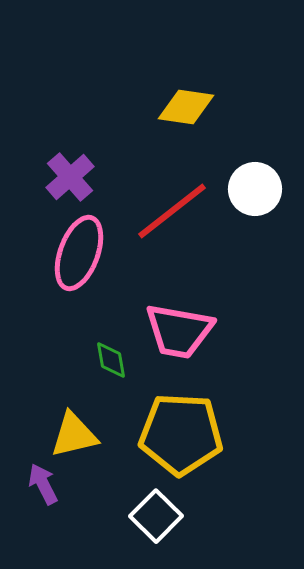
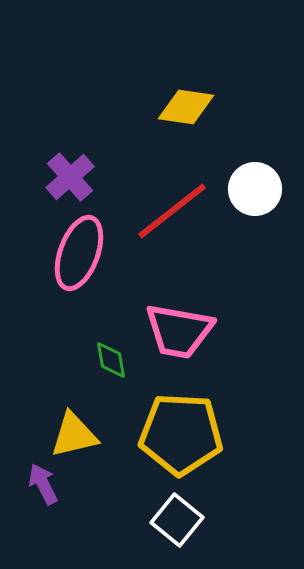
white square: moved 21 px right, 4 px down; rotated 6 degrees counterclockwise
